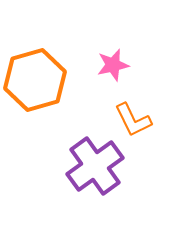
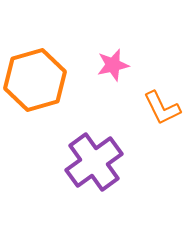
orange L-shape: moved 29 px right, 12 px up
purple cross: moved 1 px left, 4 px up
